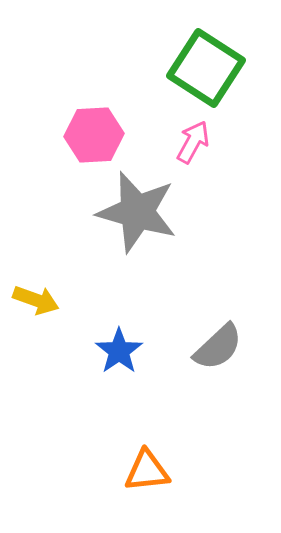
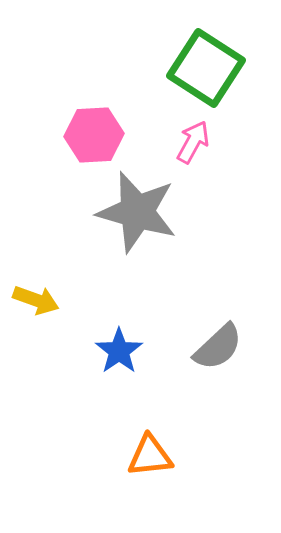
orange triangle: moved 3 px right, 15 px up
